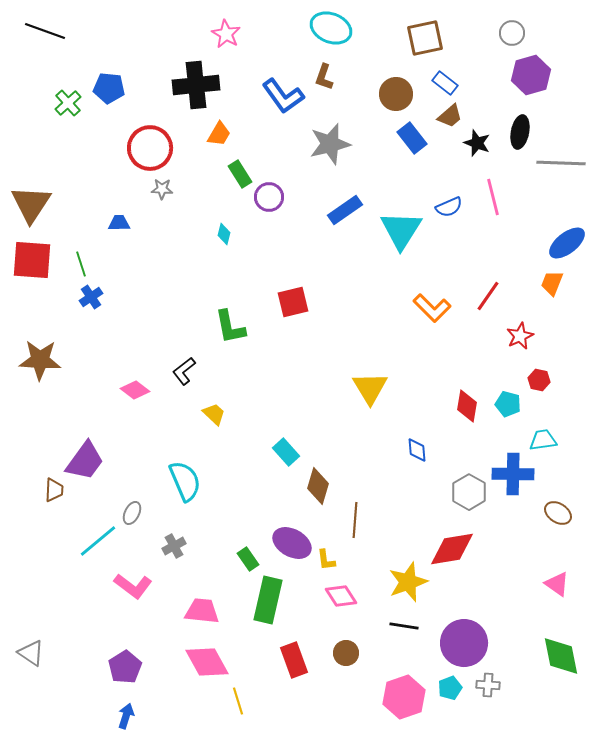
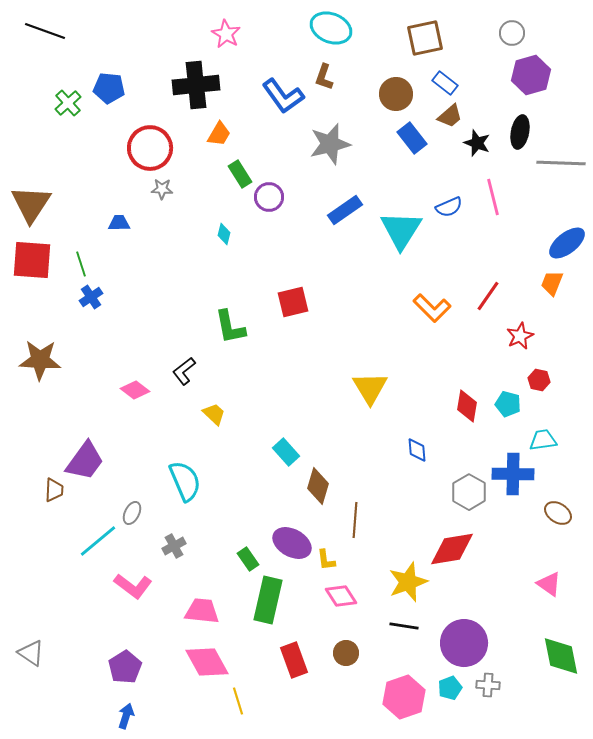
pink triangle at (557, 584): moved 8 px left
